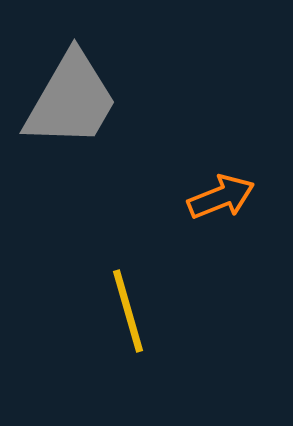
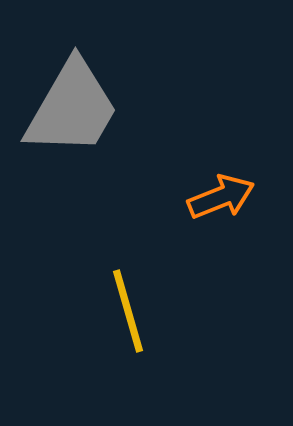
gray trapezoid: moved 1 px right, 8 px down
